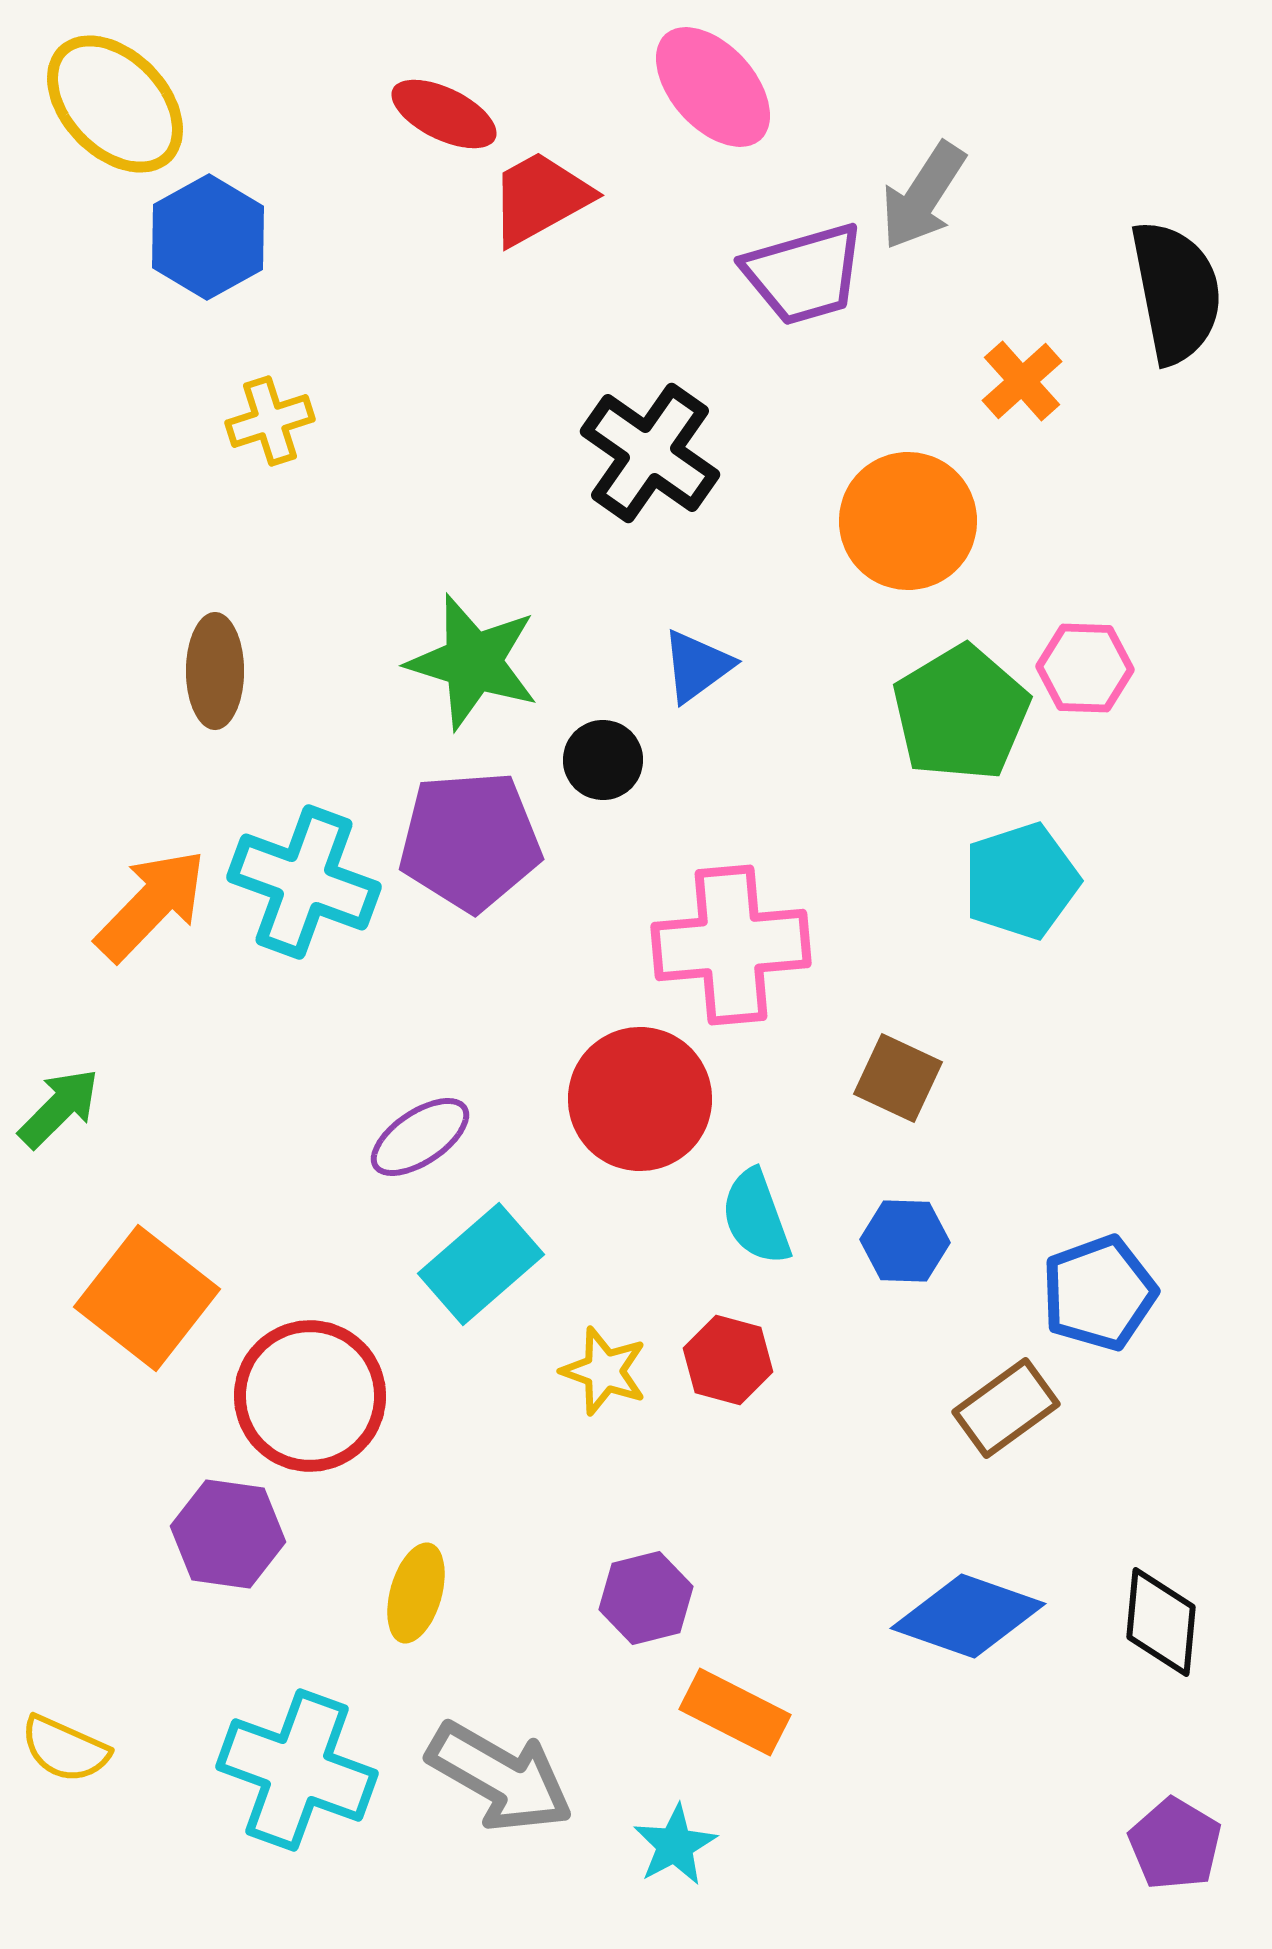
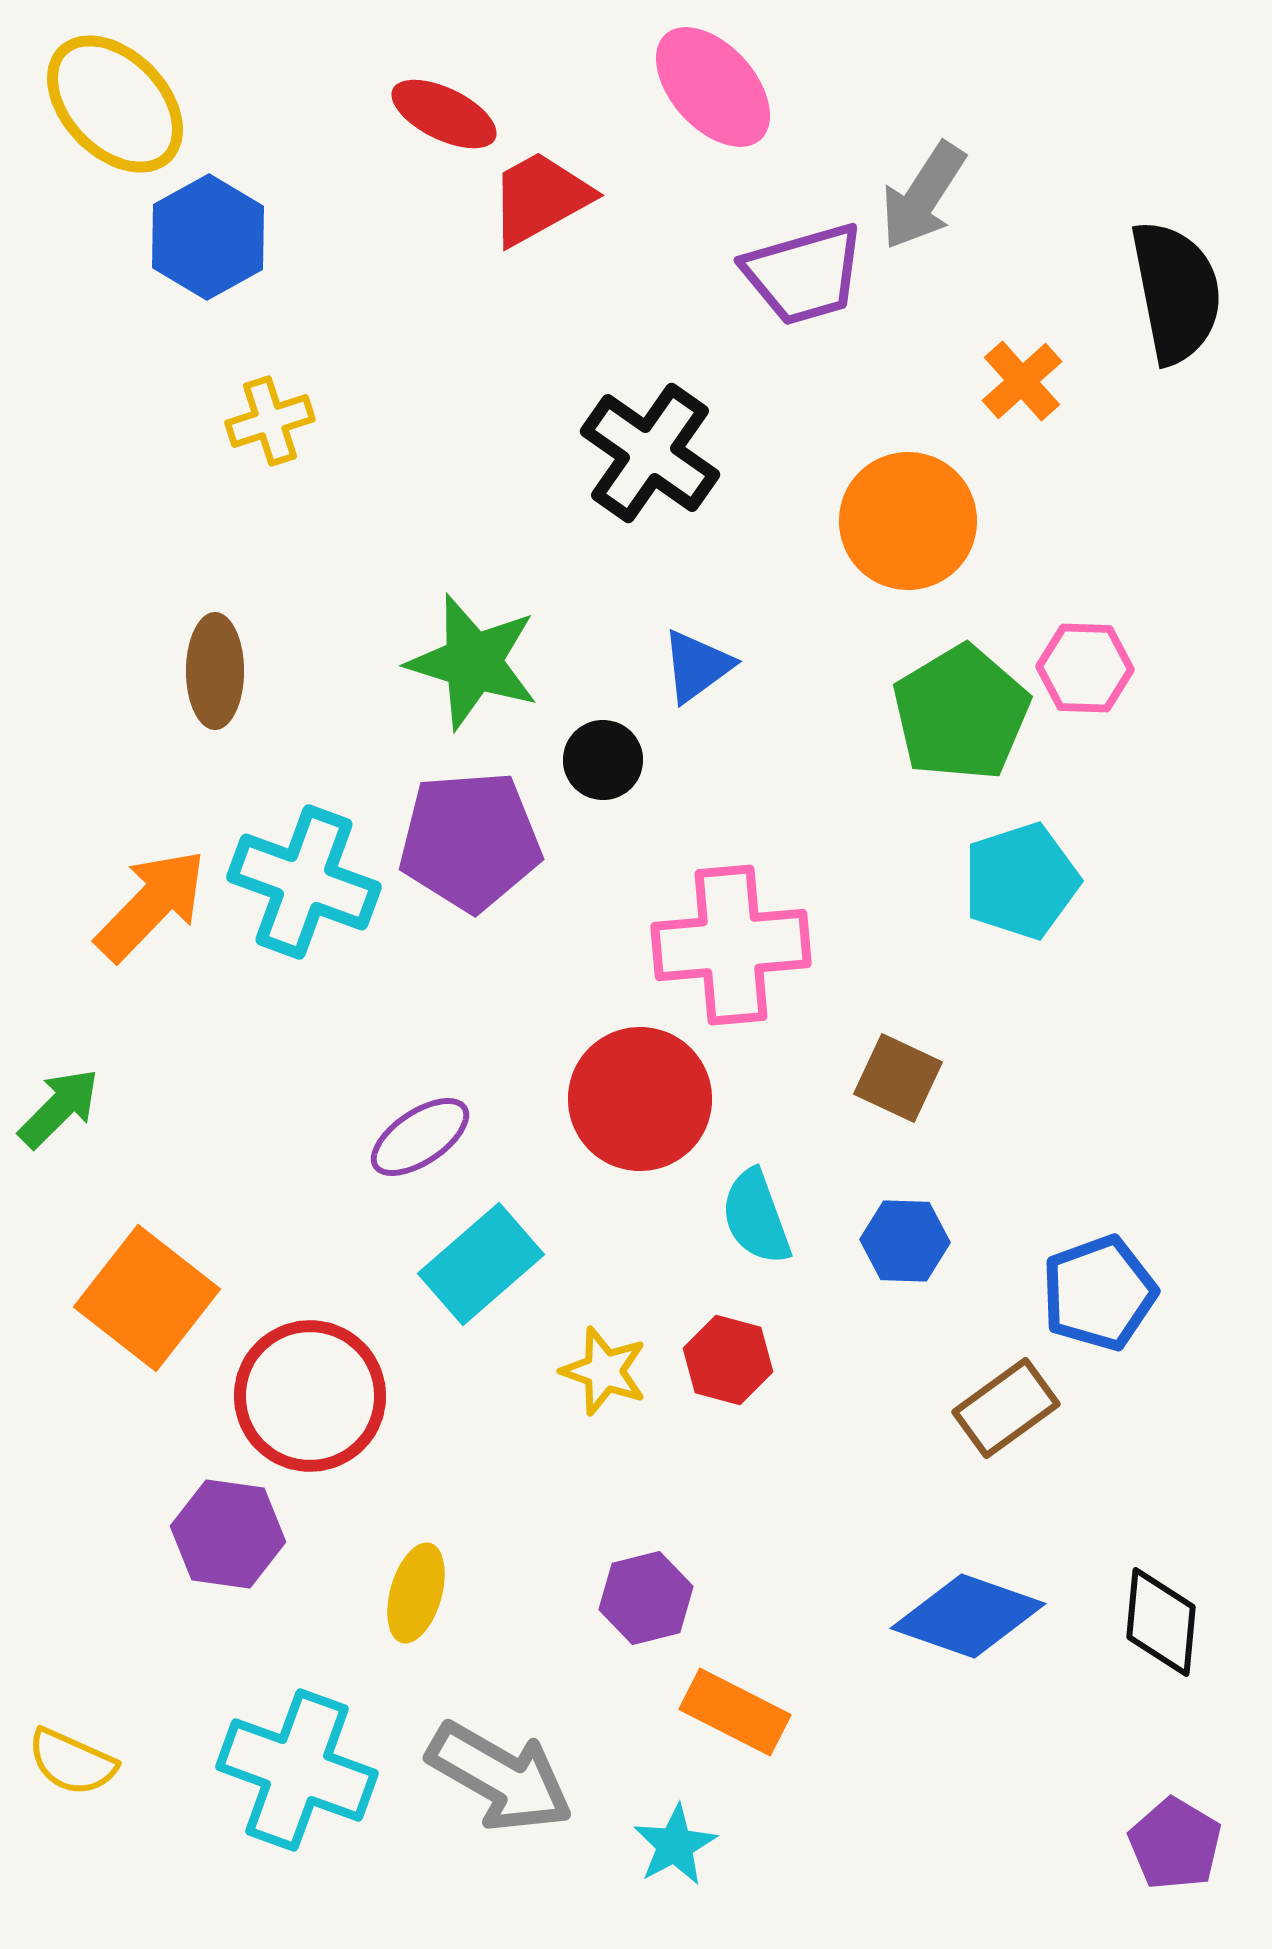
yellow semicircle at (65, 1749): moved 7 px right, 13 px down
